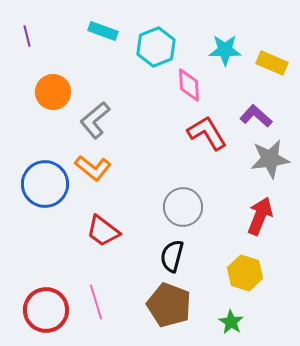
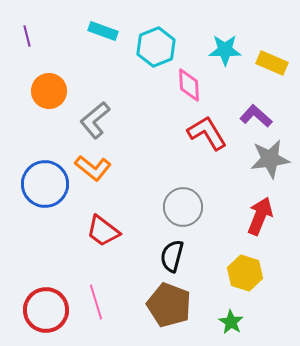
orange circle: moved 4 px left, 1 px up
